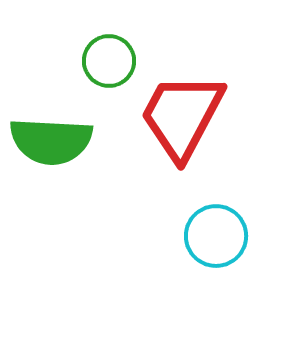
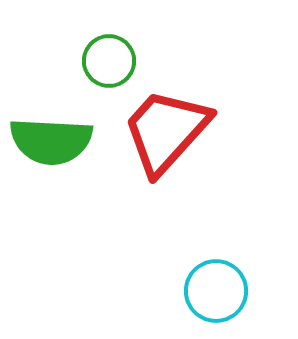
red trapezoid: moved 16 px left, 15 px down; rotated 14 degrees clockwise
cyan circle: moved 55 px down
